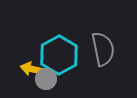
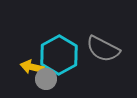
gray semicircle: rotated 128 degrees clockwise
yellow arrow: moved 2 px up
